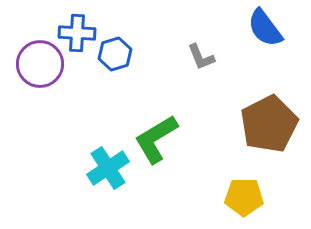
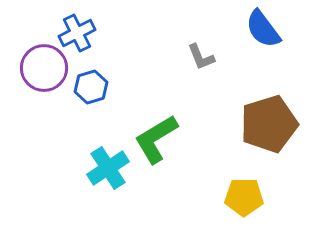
blue semicircle: moved 2 px left, 1 px down
blue cross: rotated 30 degrees counterclockwise
blue hexagon: moved 24 px left, 33 px down
purple circle: moved 4 px right, 4 px down
brown pentagon: rotated 10 degrees clockwise
